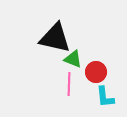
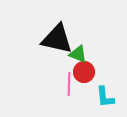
black triangle: moved 2 px right, 1 px down
green triangle: moved 5 px right, 5 px up
red circle: moved 12 px left
